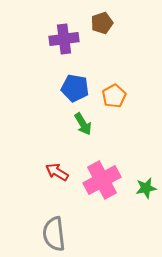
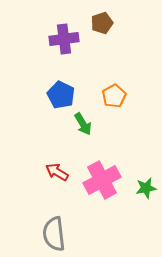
blue pentagon: moved 14 px left, 7 px down; rotated 16 degrees clockwise
